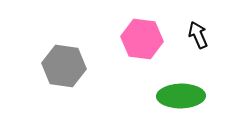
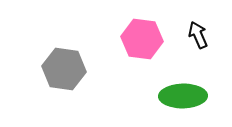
gray hexagon: moved 3 px down
green ellipse: moved 2 px right
